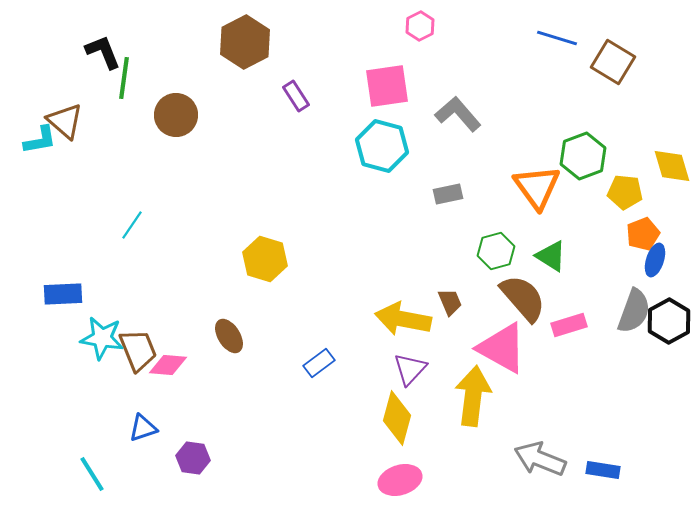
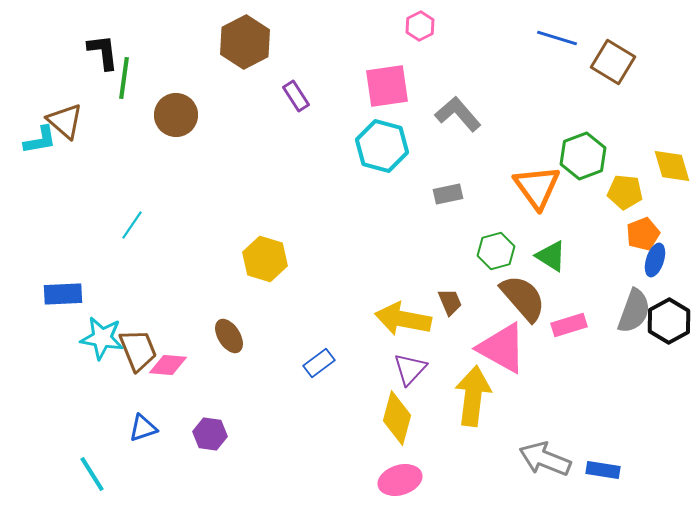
black L-shape at (103, 52): rotated 15 degrees clockwise
purple hexagon at (193, 458): moved 17 px right, 24 px up
gray arrow at (540, 459): moved 5 px right
